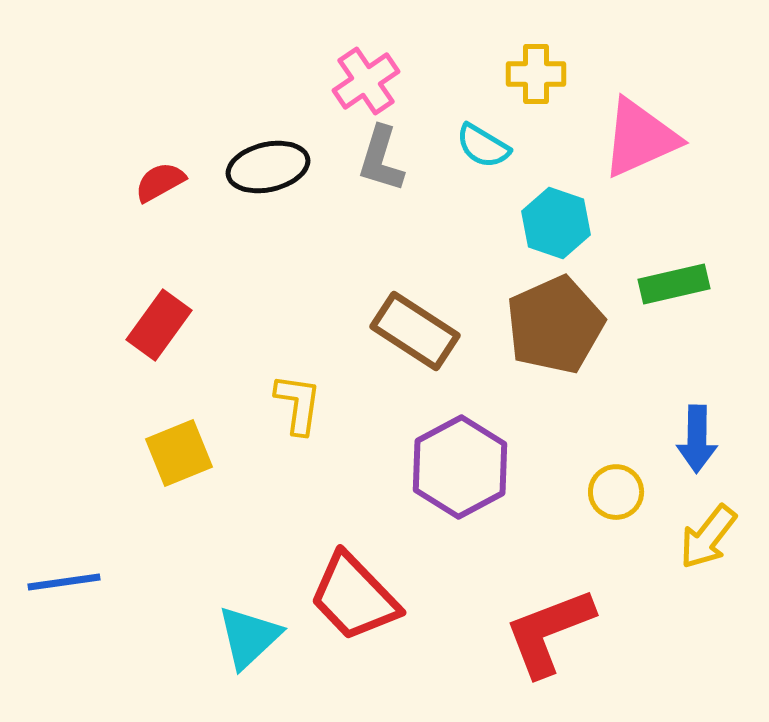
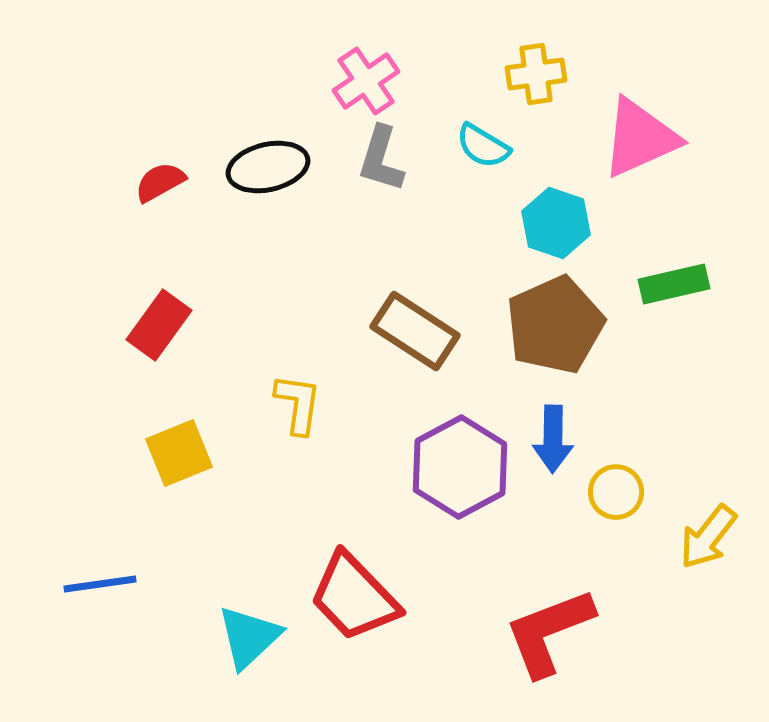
yellow cross: rotated 8 degrees counterclockwise
blue arrow: moved 144 px left
blue line: moved 36 px right, 2 px down
